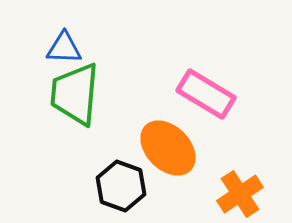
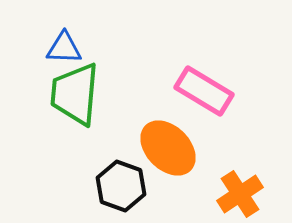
pink rectangle: moved 2 px left, 3 px up
